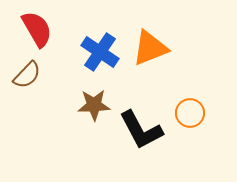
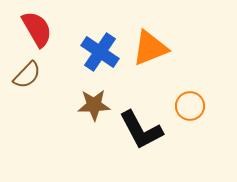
orange circle: moved 7 px up
